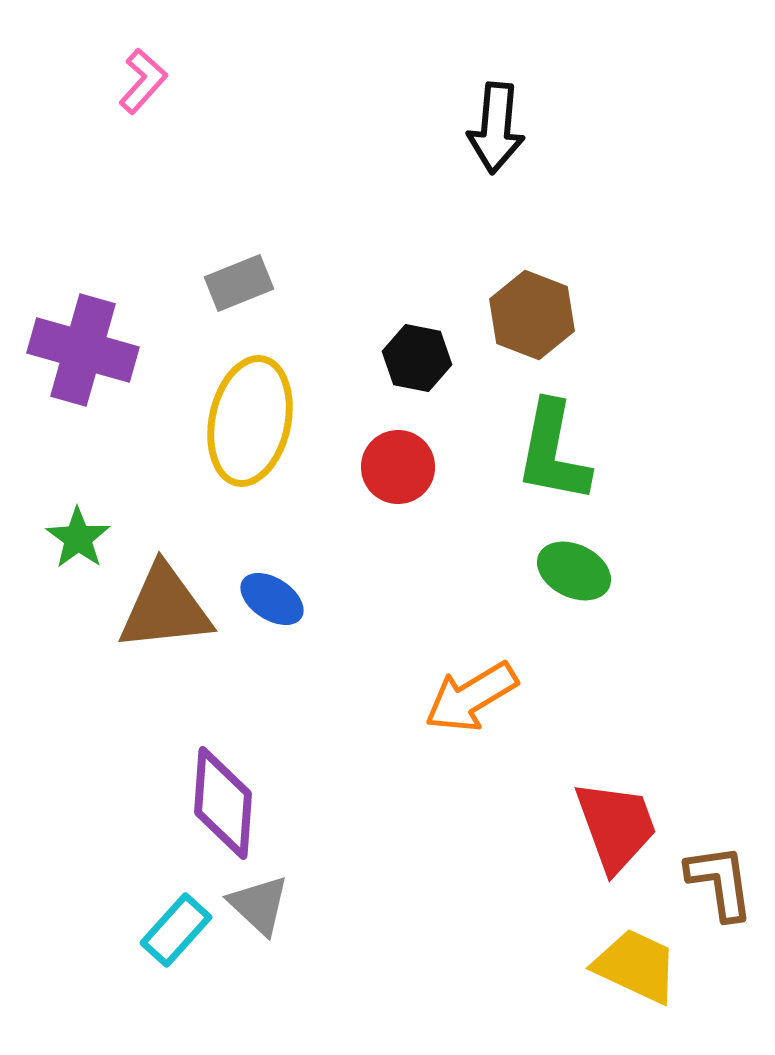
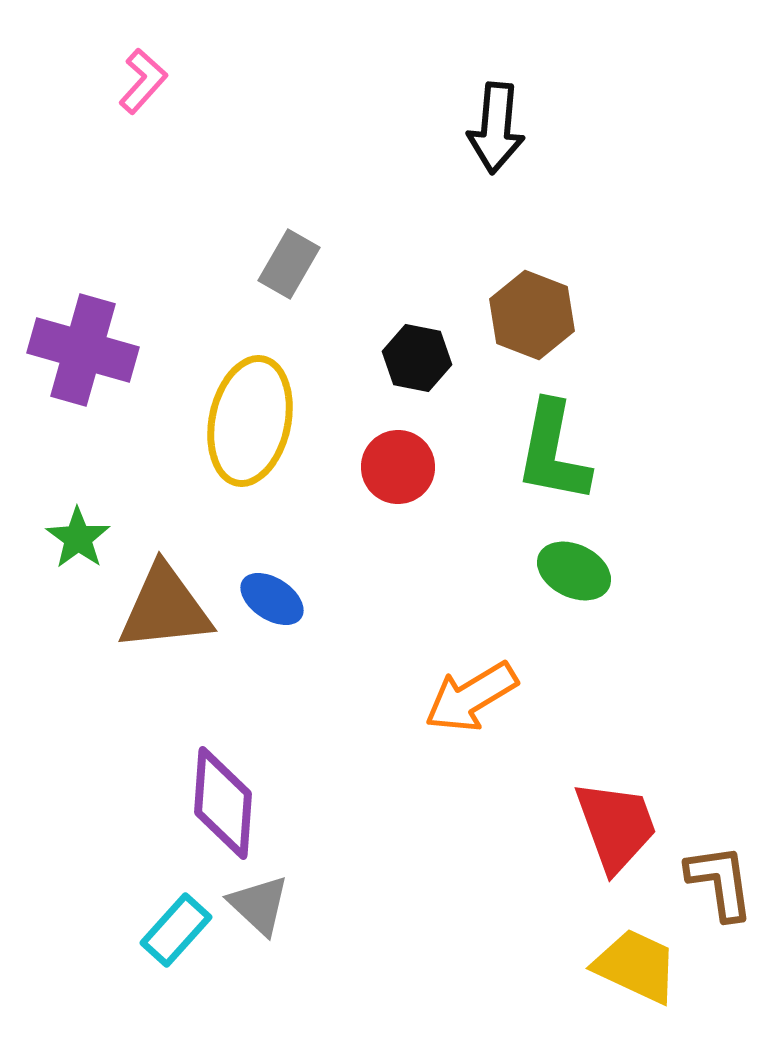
gray rectangle: moved 50 px right, 19 px up; rotated 38 degrees counterclockwise
